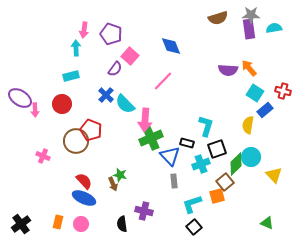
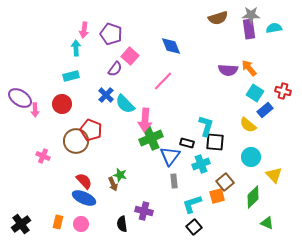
yellow semicircle at (248, 125): rotated 60 degrees counterclockwise
black square at (217, 149): moved 2 px left, 7 px up; rotated 24 degrees clockwise
blue triangle at (170, 156): rotated 20 degrees clockwise
green diamond at (236, 164): moved 17 px right, 33 px down
